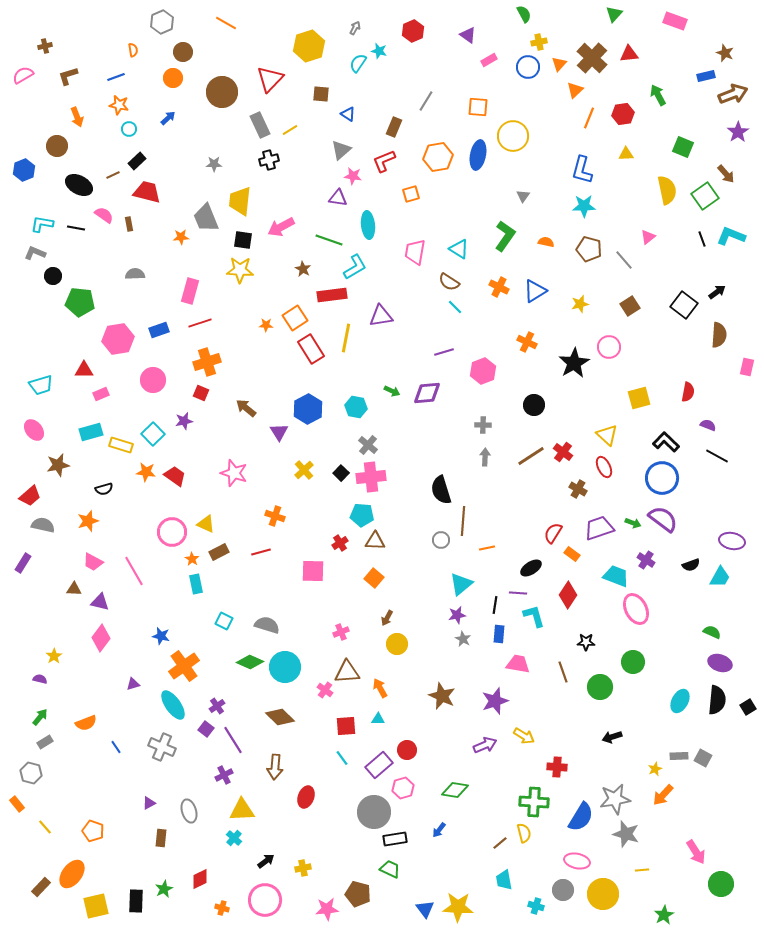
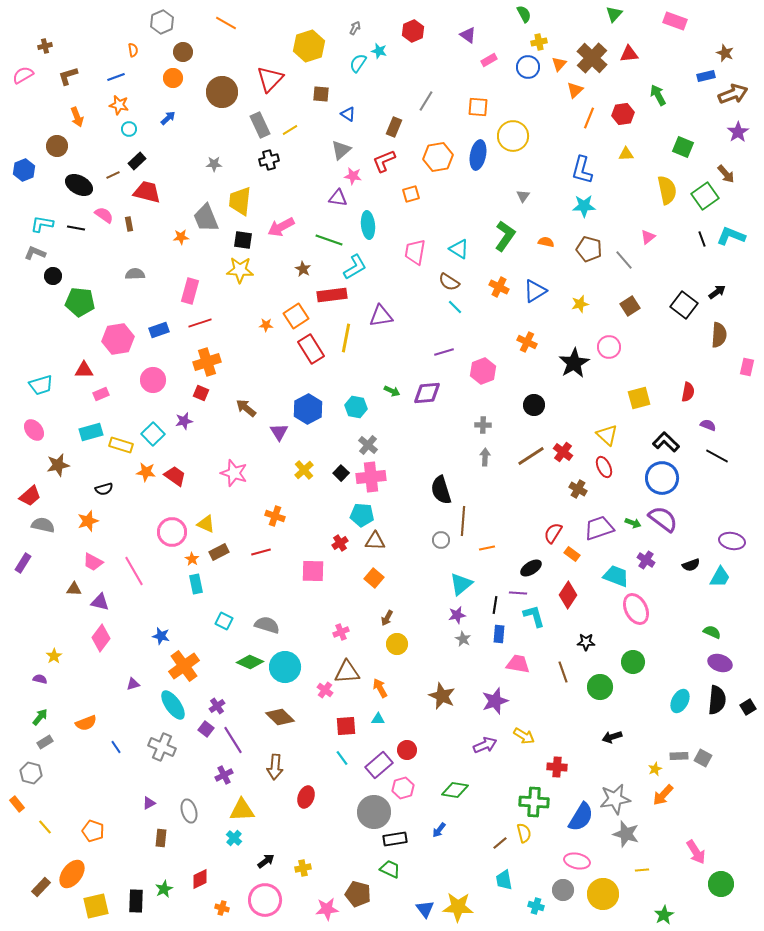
orange square at (295, 318): moved 1 px right, 2 px up
